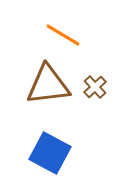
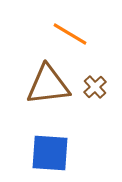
orange line: moved 7 px right, 1 px up
blue square: rotated 24 degrees counterclockwise
